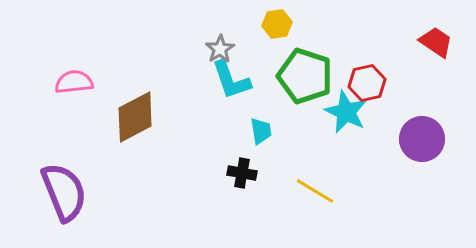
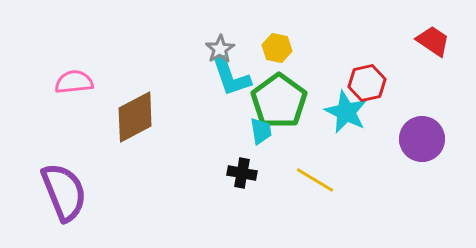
yellow hexagon: moved 24 px down; rotated 20 degrees clockwise
red trapezoid: moved 3 px left, 1 px up
green pentagon: moved 26 px left, 25 px down; rotated 18 degrees clockwise
cyan L-shape: moved 3 px up
yellow line: moved 11 px up
